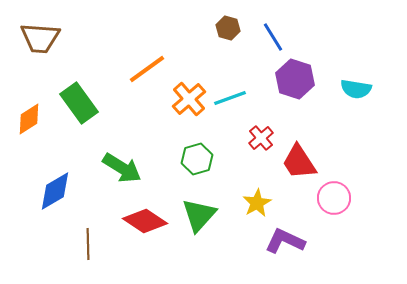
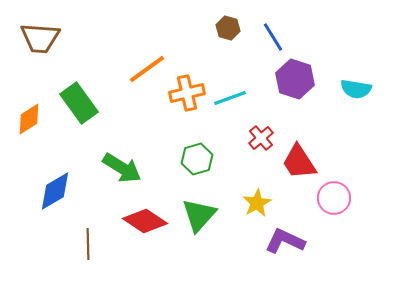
orange cross: moved 2 px left, 6 px up; rotated 28 degrees clockwise
